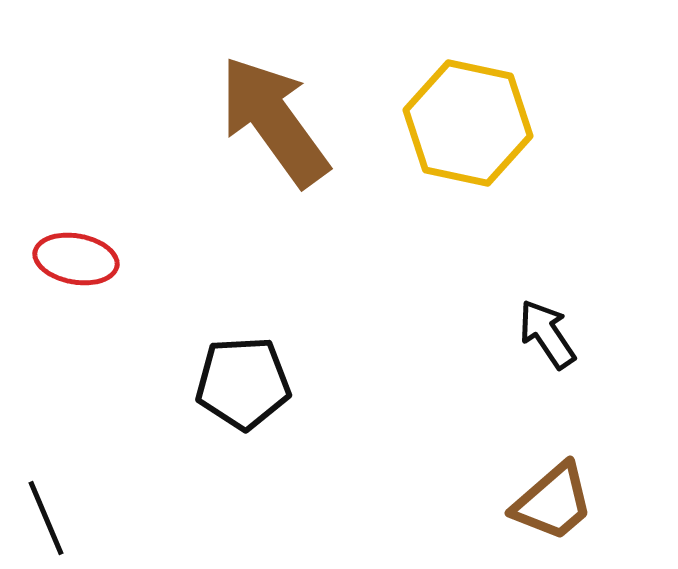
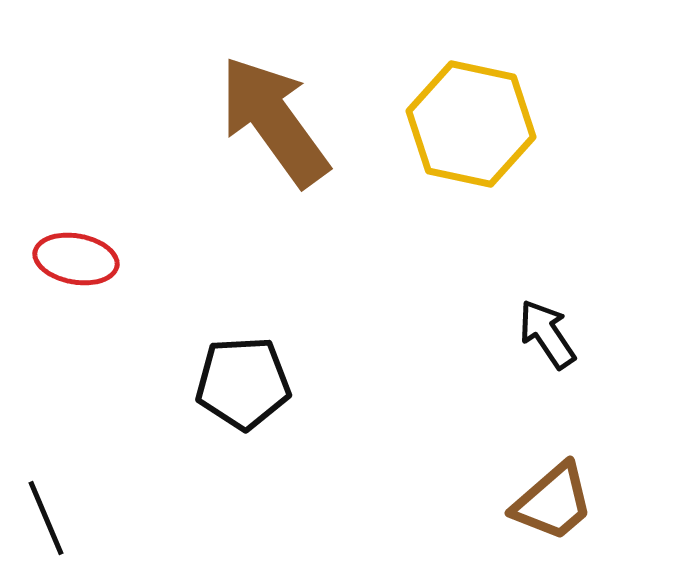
yellow hexagon: moved 3 px right, 1 px down
